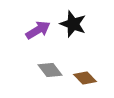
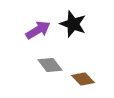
gray diamond: moved 5 px up
brown diamond: moved 2 px left, 1 px down
